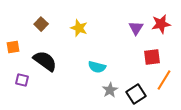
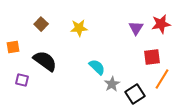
yellow star: rotated 24 degrees counterclockwise
cyan semicircle: rotated 150 degrees counterclockwise
orange line: moved 2 px left, 1 px up
gray star: moved 2 px right, 6 px up
black square: moved 1 px left
